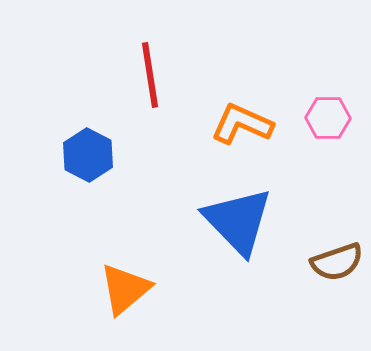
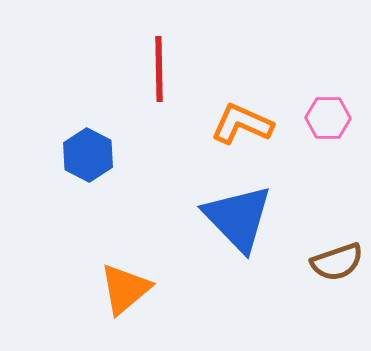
red line: moved 9 px right, 6 px up; rotated 8 degrees clockwise
blue triangle: moved 3 px up
